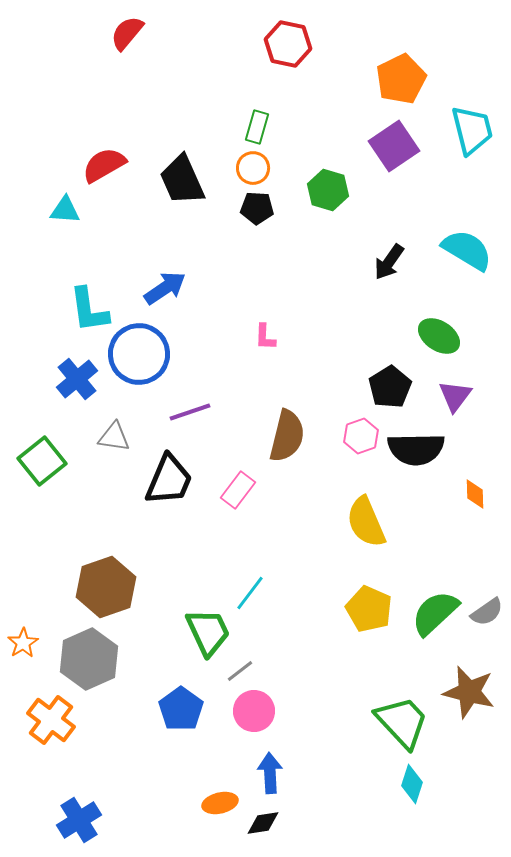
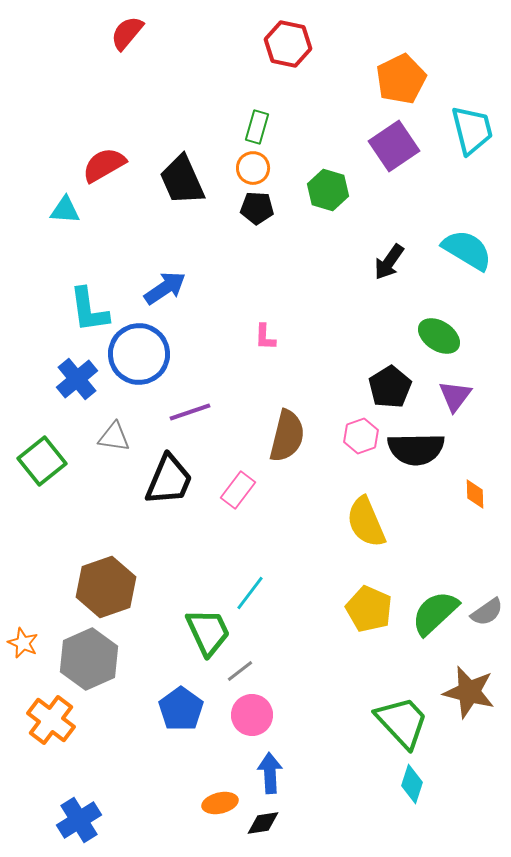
orange star at (23, 643): rotated 16 degrees counterclockwise
pink circle at (254, 711): moved 2 px left, 4 px down
